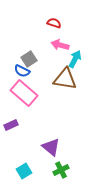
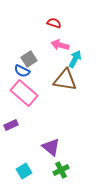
brown triangle: moved 1 px down
